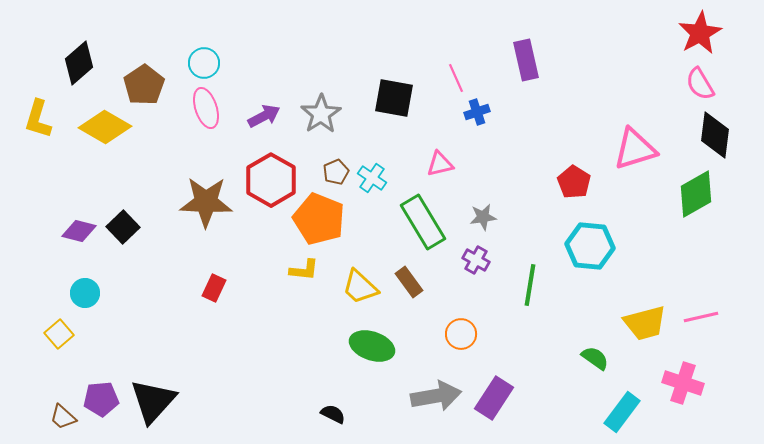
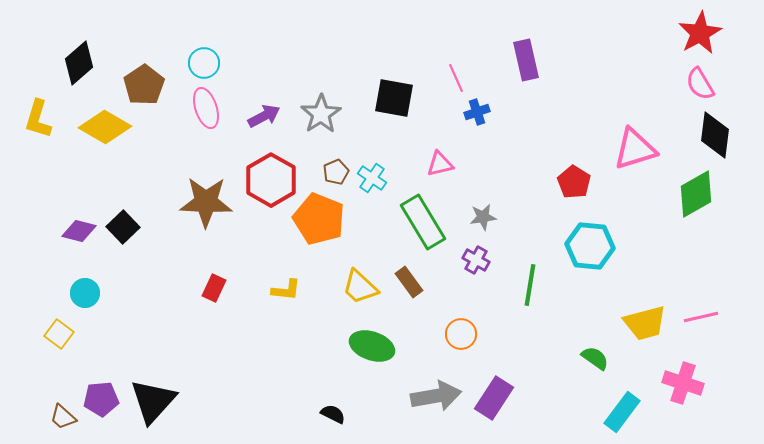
yellow L-shape at (304, 270): moved 18 px left, 20 px down
yellow square at (59, 334): rotated 12 degrees counterclockwise
